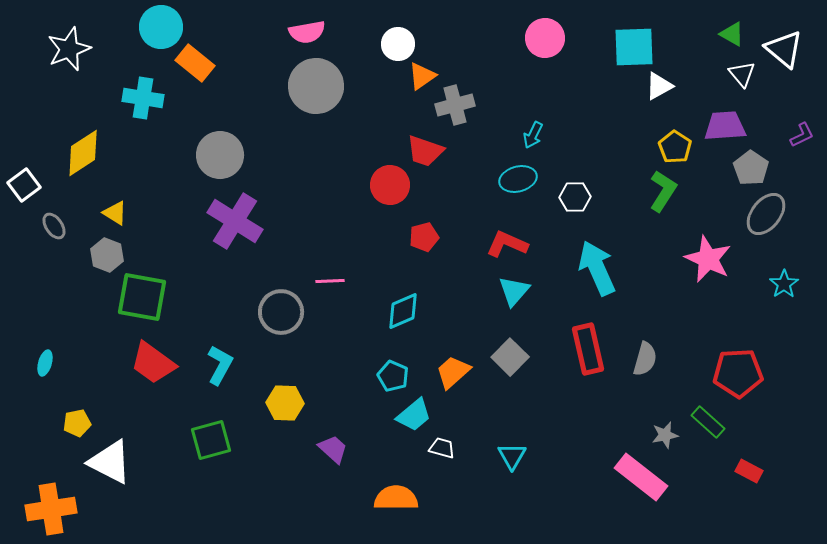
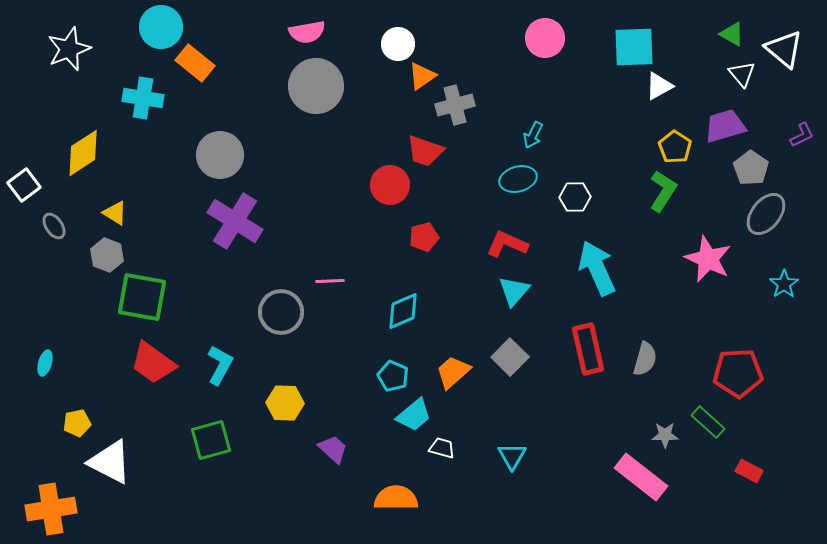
purple trapezoid at (725, 126): rotated 12 degrees counterclockwise
gray star at (665, 435): rotated 12 degrees clockwise
